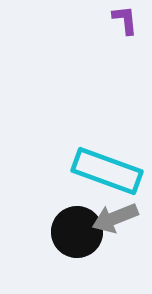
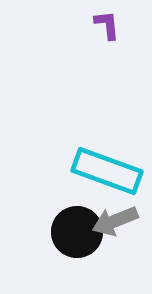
purple L-shape: moved 18 px left, 5 px down
gray arrow: moved 3 px down
